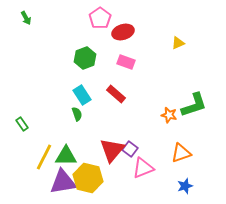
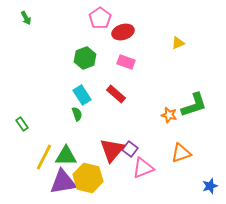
blue star: moved 25 px right
